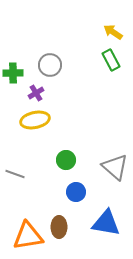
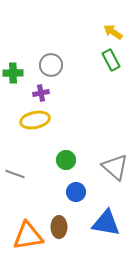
gray circle: moved 1 px right
purple cross: moved 5 px right; rotated 21 degrees clockwise
